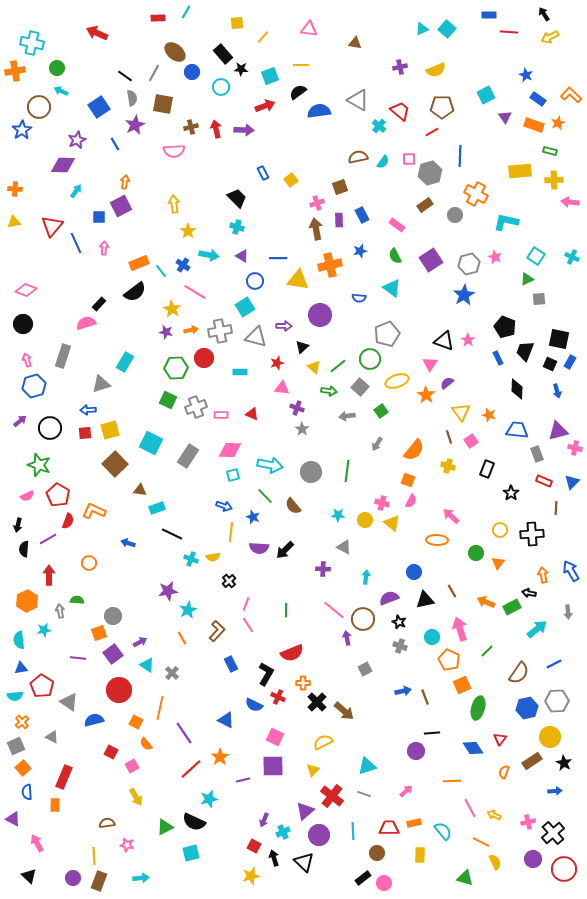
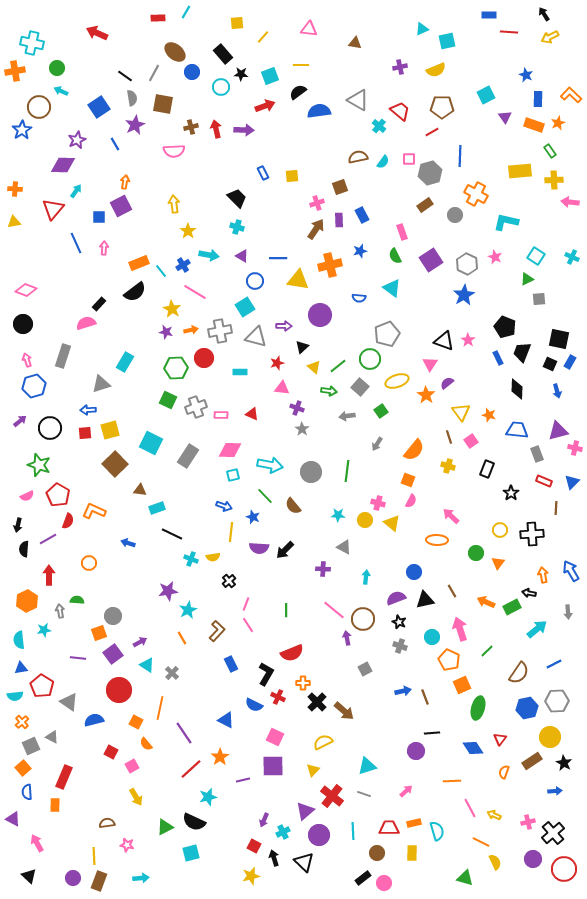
cyan square at (447, 29): moved 12 px down; rotated 36 degrees clockwise
black star at (241, 69): moved 5 px down
blue rectangle at (538, 99): rotated 56 degrees clockwise
green rectangle at (550, 151): rotated 40 degrees clockwise
yellow square at (291, 180): moved 1 px right, 4 px up; rotated 32 degrees clockwise
pink rectangle at (397, 225): moved 5 px right, 7 px down; rotated 35 degrees clockwise
red triangle at (52, 226): moved 1 px right, 17 px up
brown arrow at (316, 229): rotated 45 degrees clockwise
gray hexagon at (469, 264): moved 2 px left; rotated 20 degrees counterclockwise
blue cross at (183, 265): rotated 24 degrees clockwise
black trapezoid at (525, 351): moved 3 px left, 1 px down
pink cross at (382, 503): moved 4 px left
purple semicircle at (389, 598): moved 7 px right
gray square at (16, 746): moved 15 px right
cyan star at (209, 799): moved 1 px left, 2 px up
cyan semicircle at (443, 831): moved 6 px left; rotated 24 degrees clockwise
yellow rectangle at (420, 855): moved 8 px left, 2 px up
